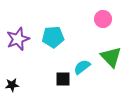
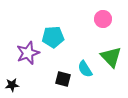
purple star: moved 10 px right, 14 px down
cyan semicircle: moved 3 px right, 2 px down; rotated 84 degrees counterclockwise
black square: rotated 14 degrees clockwise
